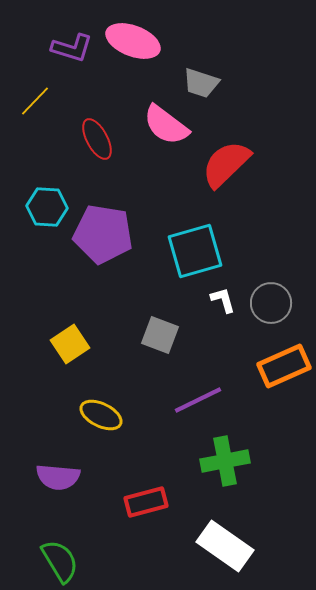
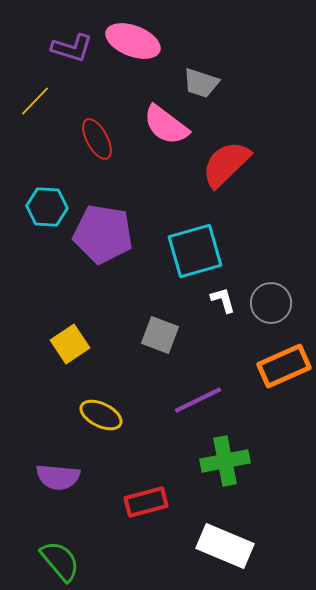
white rectangle: rotated 12 degrees counterclockwise
green semicircle: rotated 9 degrees counterclockwise
